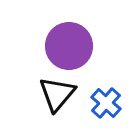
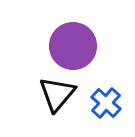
purple circle: moved 4 px right
